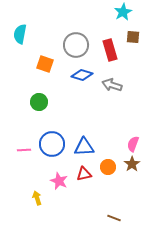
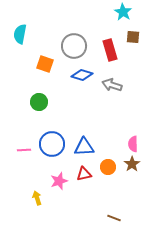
cyan star: rotated 12 degrees counterclockwise
gray circle: moved 2 px left, 1 px down
pink semicircle: rotated 21 degrees counterclockwise
pink star: rotated 30 degrees clockwise
